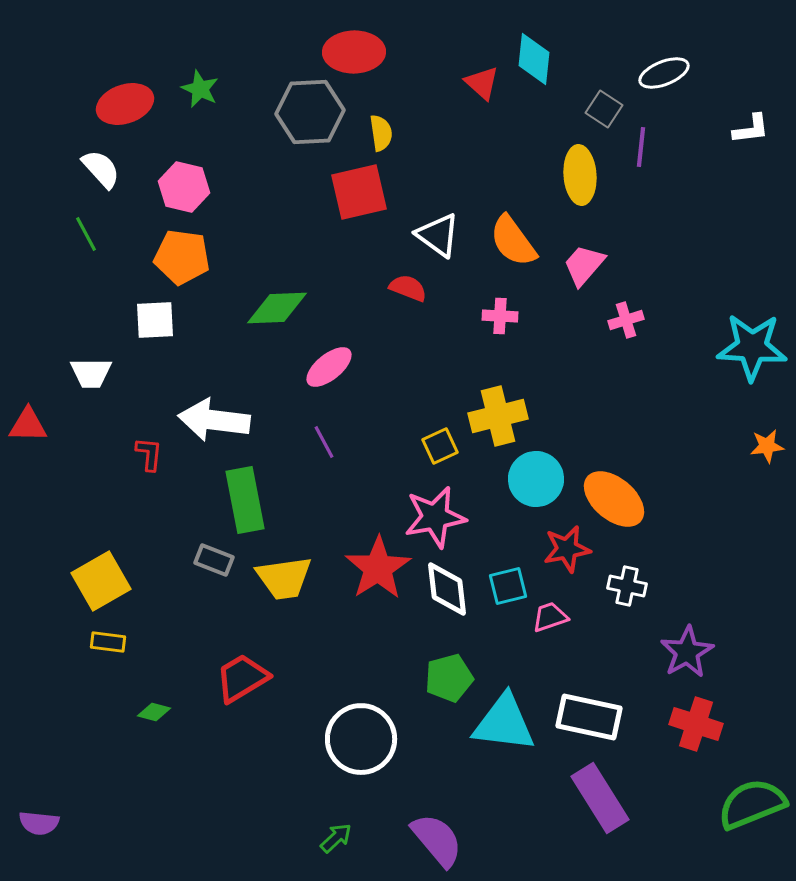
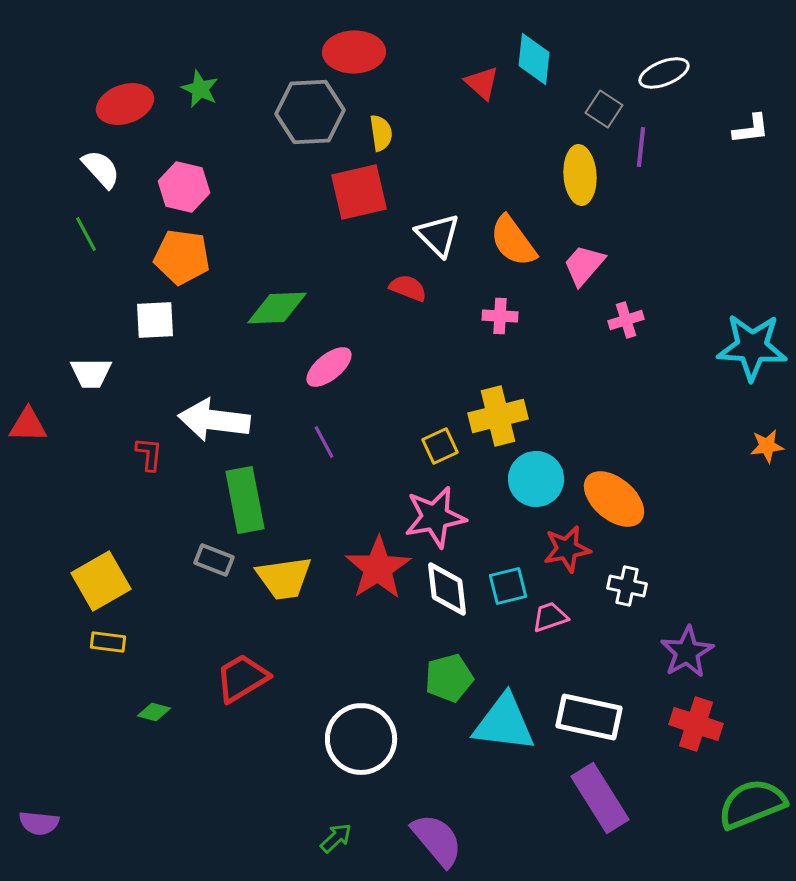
white triangle at (438, 235): rotated 9 degrees clockwise
